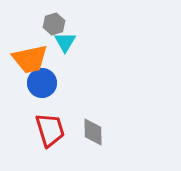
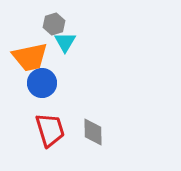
orange trapezoid: moved 2 px up
